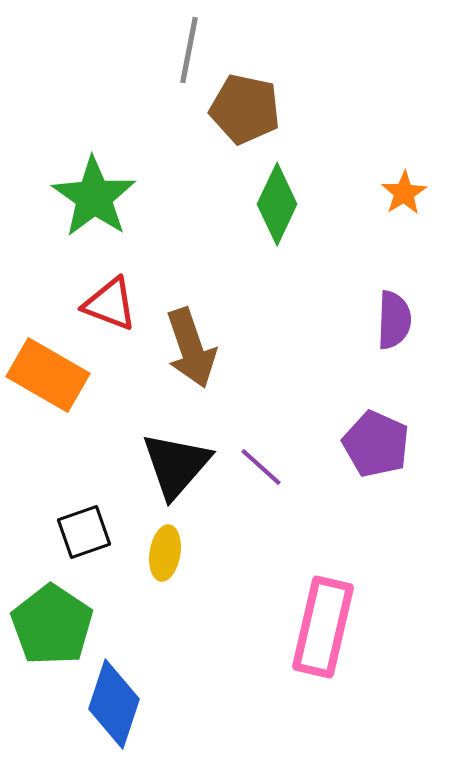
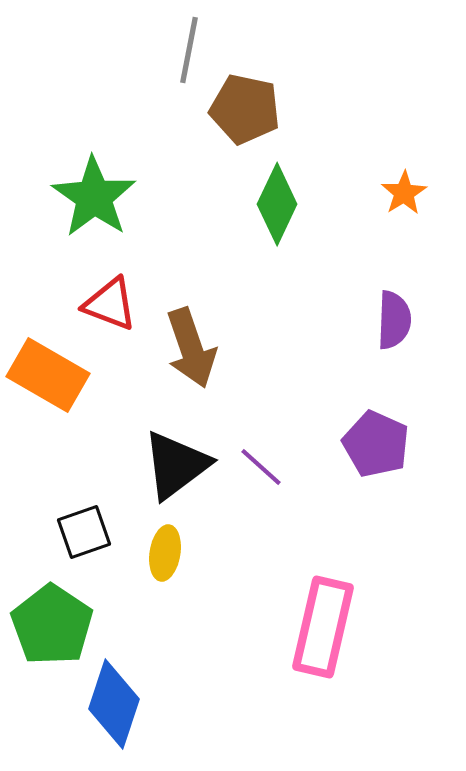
black triangle: rotated 12 degrees clockwise
